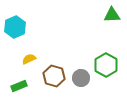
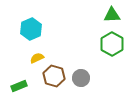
cyan hexagon: moved 16 px right, 2 px down
yellow semicircle: moved 8 px right, 1 px up
green hexagon: moved 6 px right, 21 px up
